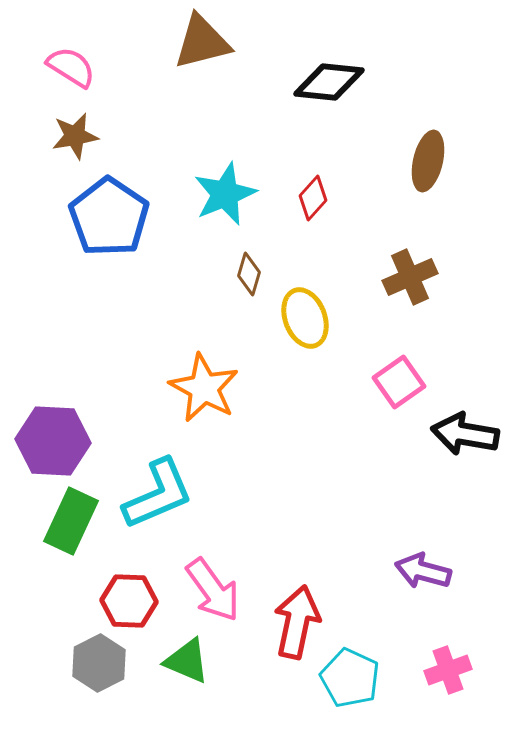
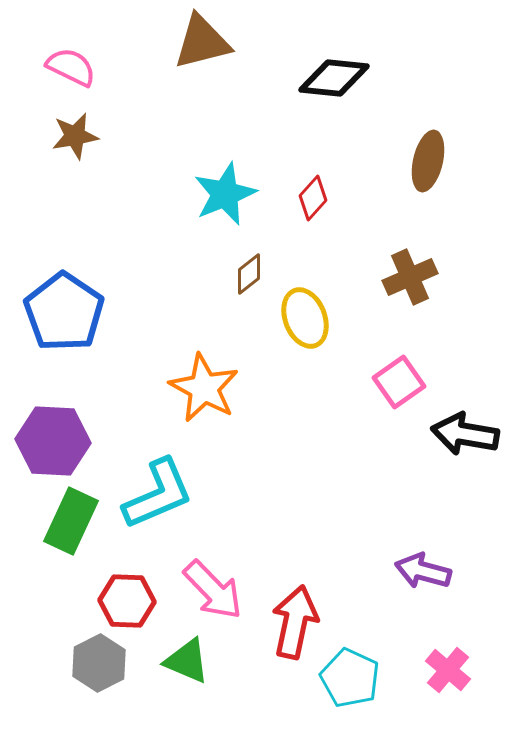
pink semicircle: rotated 6 degrees counterclockwise
black diamond: moved 5 px right, 4 px up
blue pentagon: moved 45 px left, 95 px down
brown diamond: rotated 36 degrees clockwise
pink arrow: rotated 8 degrees counterclockwise
red hexagon: moved 2 px left
red arrow: moved 2 px left
pink cross: rotated 30 degrees counterclockwise
